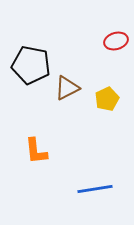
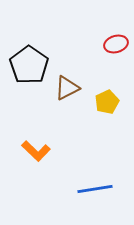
red ellipse: moved 3 px down
black pentagon: moved 2 px left; rotated 24 degrees clockwise
yellow pentagon: moved 3 px down
orange L-shape: rotated 40 degrees counterclockwise
